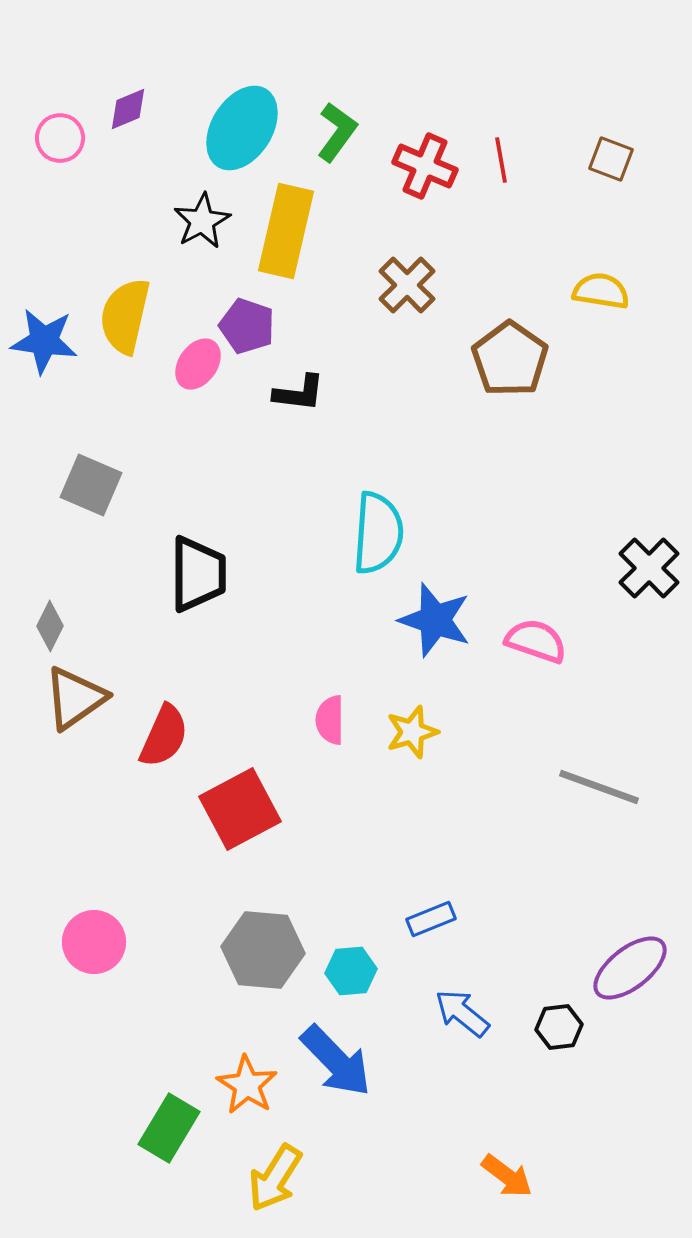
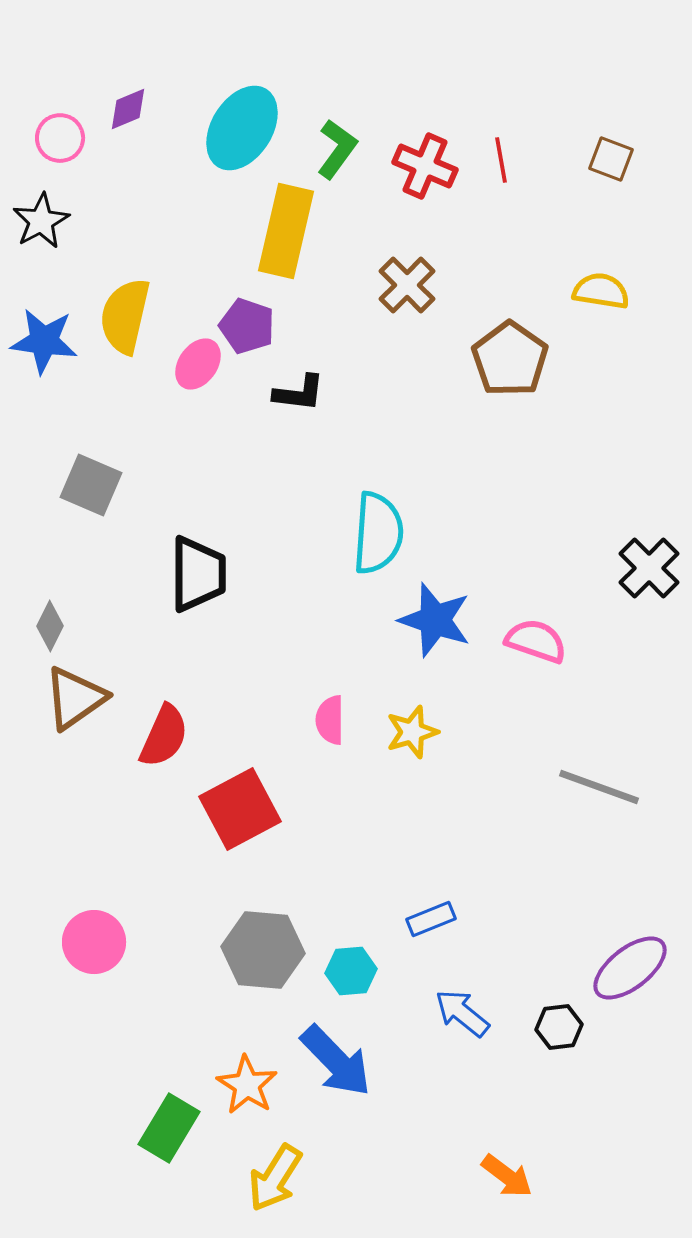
green L-shape at (337, 132): moved 17 px down
black star at (202, 221): moved 161 px left
